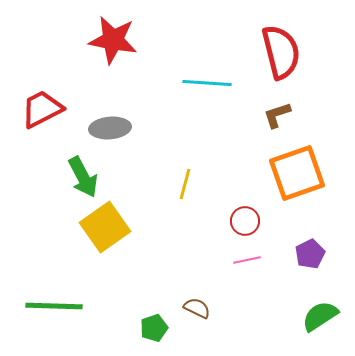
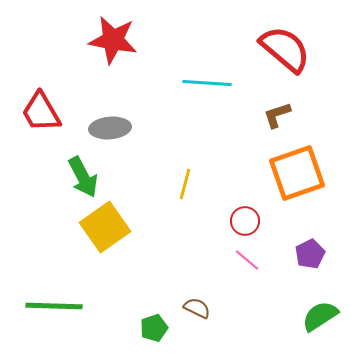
red semicircle: moved 4 px right, 3 px up; rotated 36 degrees counterclockwise
red trapezoid: moved 1 px left, 3 px down; rotated 93 degrees counterclockwise
pink line: rotated 52 degrees clockwise
